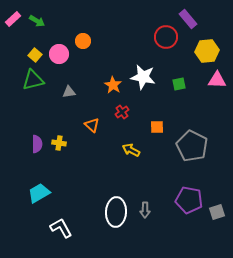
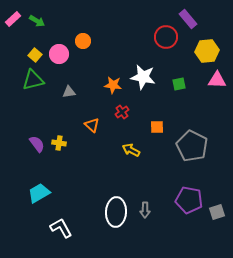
orange star: rotated 24 degrees counterclockwise
purple semicircle: rotated 36 degrees counterclockwise
